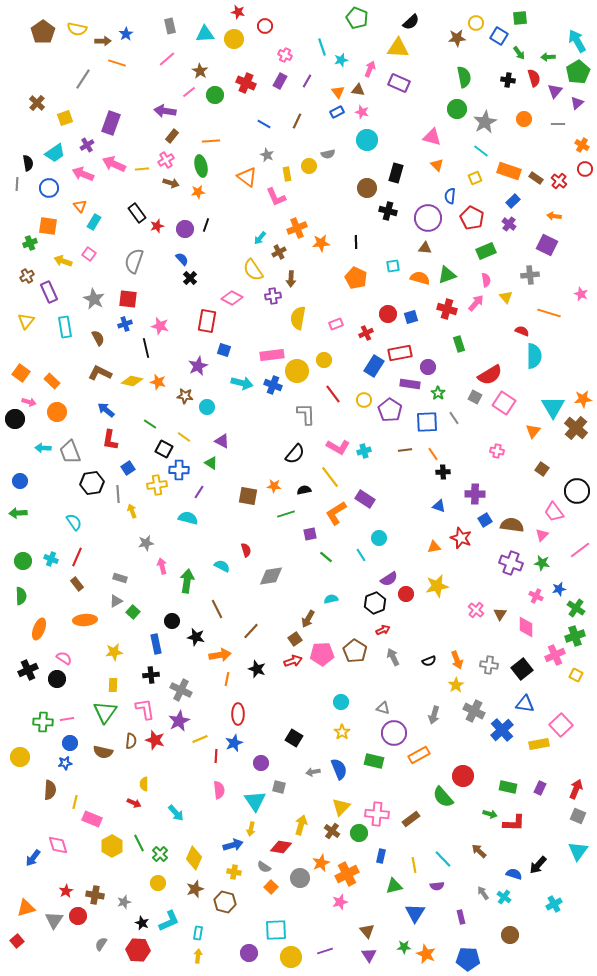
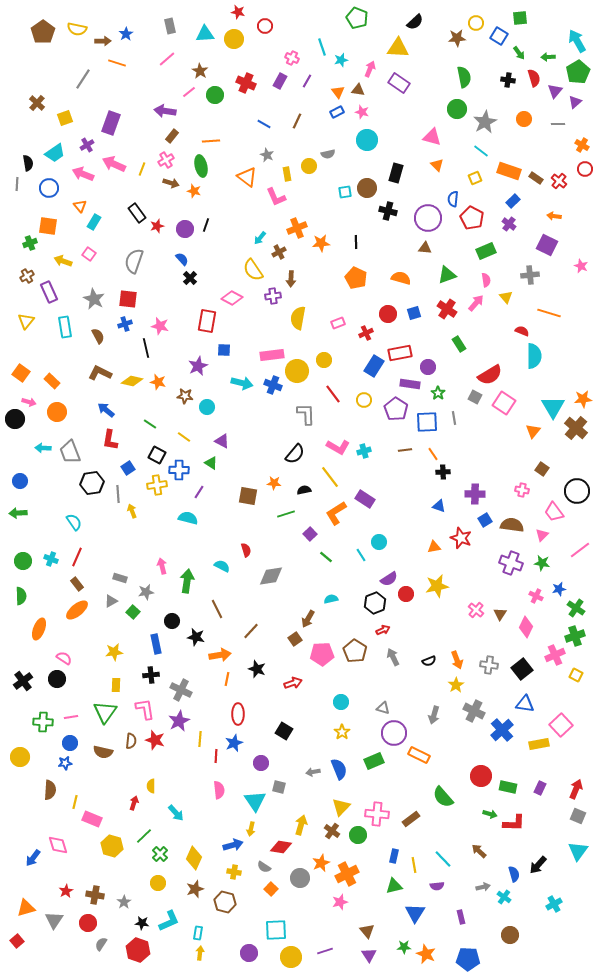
black semicircle at (411, 22): moved 4 px right
pink cross at (285, 55): moved 7 px right, 3 px down
purple rectangle at (399, 83): rotated 10 degrees clockwise
purple triangle at (577, 103): moved 2 px left, 1 px up
yellow line at (142, 169): rotated 64 degrees counterclockwise
orange star at (198, 192): moved 4 px left, 1 px up; rotated 24 degrees clockwise
blue semicircle at (450, 196): moved 3 px right, 3 px down
cyan square at (393, 266): moved 48 px left, 74 px up
orange semicircle at (420, 278): moved 19 px left
pink star at (581, 294): moved 28 px up
red cross at (447, 309): rotated 18 degrees clockwise
blue square at (411, 317): moved 3 px right, 4 px up
pink rectangle at (336, 324): moved 2 px right, 1 px up
brown semicircle at (98, 338): moved 2 px up
green rectangle at (459, 344): rotated 14 degrees counterclockwise
blue square at (224, 350): rotated 16 degrees counterclockwise
purple pentagon at (390, 410): moved 6 px right, 1 px up
gray line at (454, 418): rotated 24 degrees clockwise
black square at (164, 449): moved 7 px left, 6 px down
pink cross at (497, 451): moved 25 px right, 39 px down
orange star at (274, 486): moved 3 px up
purple square at (310, 534): rotated 32 degrees counterclockwise
cyan circle at (379, 538): moved 4 px down
gray star at (146, 543): moved 49 px down
gray triangle at (116, 601): moved 5 px left
orange ellipse at (85, 620): moved 8 px left, 10 px up; rotated 35 degrees counterclockwise
pink diamond at (526, 627): rotated 25 degrees clockwise
red arrow at (293, 661): moved 22 px down
black cross at (28, 670): moved 5 px left, 11 px down; rotated 12 degrees counterclockwise
yellow rectangle at (113, 685): moved 3 px right
pink line at (67, 719): moved 4 px right, 2 px up
black square at (294, 738): moved 10 px left, 7 px up
yellow line at (200, 739): rotated 63 degrees counterclockwise
orange rectangle at (419, 755): rotated 55 degrees clockwise
green rectangle at (374, 761): rotated 36 degrees counterclockwise
red circle at (463, 776): moved 18 px right
yellow semicircle at (144, 784): moved 7 px right, 2 px down
red arrow at (134, 803): rotated 96 degrees counterclockwise
green circle at (359, 833): moved 1 px left, 2 px down
green line at (139, 843): moved 5 px right, 7 px up; rotated 72 degrees clockwise
yellow hexagon at (112, 846): rotated 15 degrees counterclockwise
blue rectangle at (381, 856): moved 13 px right
blue semicircle at (514, 874): rotated 56 degrees clockwise
orange square at (271, 887): moved 2 px down
gray arrow at (483, 893): moved 6 px up; rotated 112 degrees clockwise
gray star at (124, 902): rotated 16 degrees counterclockwise
red circle at (78, 916): moved 10 px right, 7 px down
black star at (142, 923): rotated 16 degrees counterclockwise
red hexagon at (138, 950): rotated 15 degrees clockwise
yellow arrow at (198, 956): moved 2 px right, 3 px up
